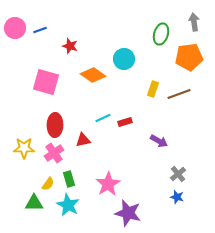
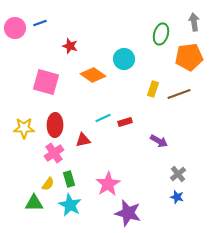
blue line: moved 7 px up
yellow star: moved 20 px up
cyan star: moved 2 px right
